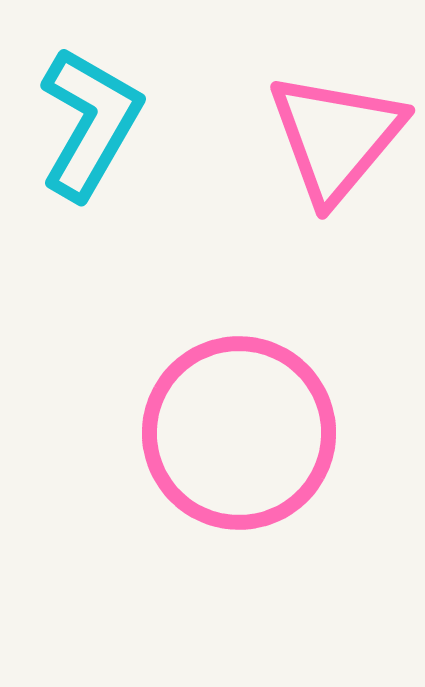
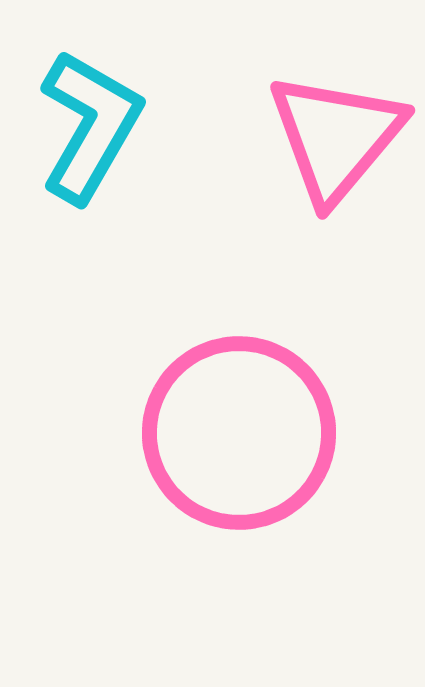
cyan L-shape: moved 3 px down
